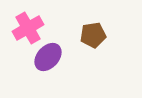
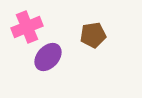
pink cross: moved 1 px left, 1 px up; rotated 8 degrees clockwise
